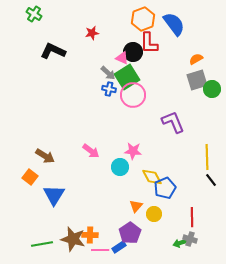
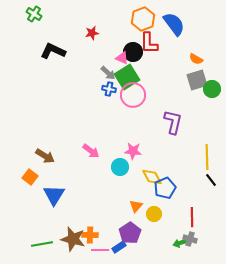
orange semicircle: rotated 120 degrees counterclockwise
purple L-shape: rotated 35 degrees clockwise
